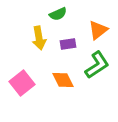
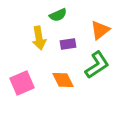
green semicircle: moved 1 px down
orange triangle: moved 2 px right
pink square: rotated 15 degrees clockwise
